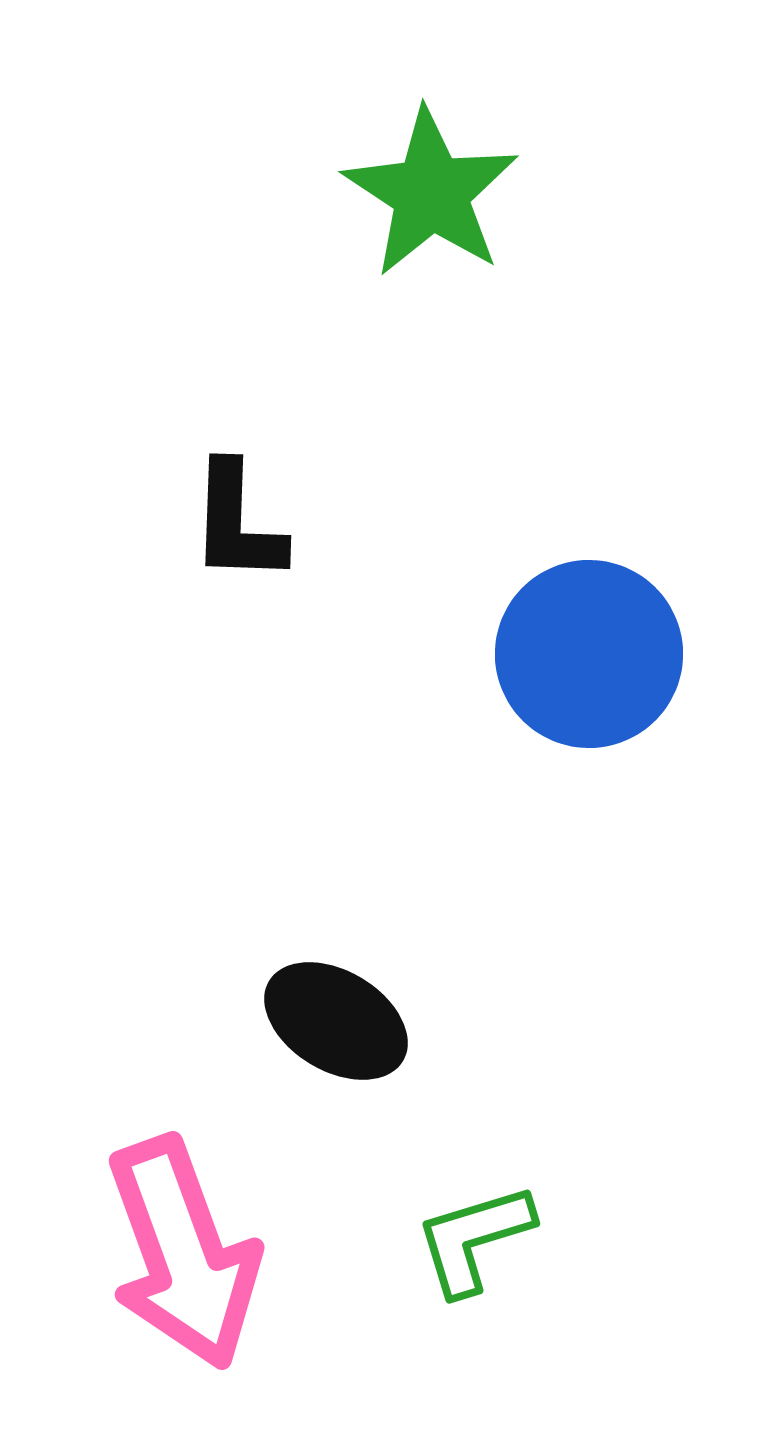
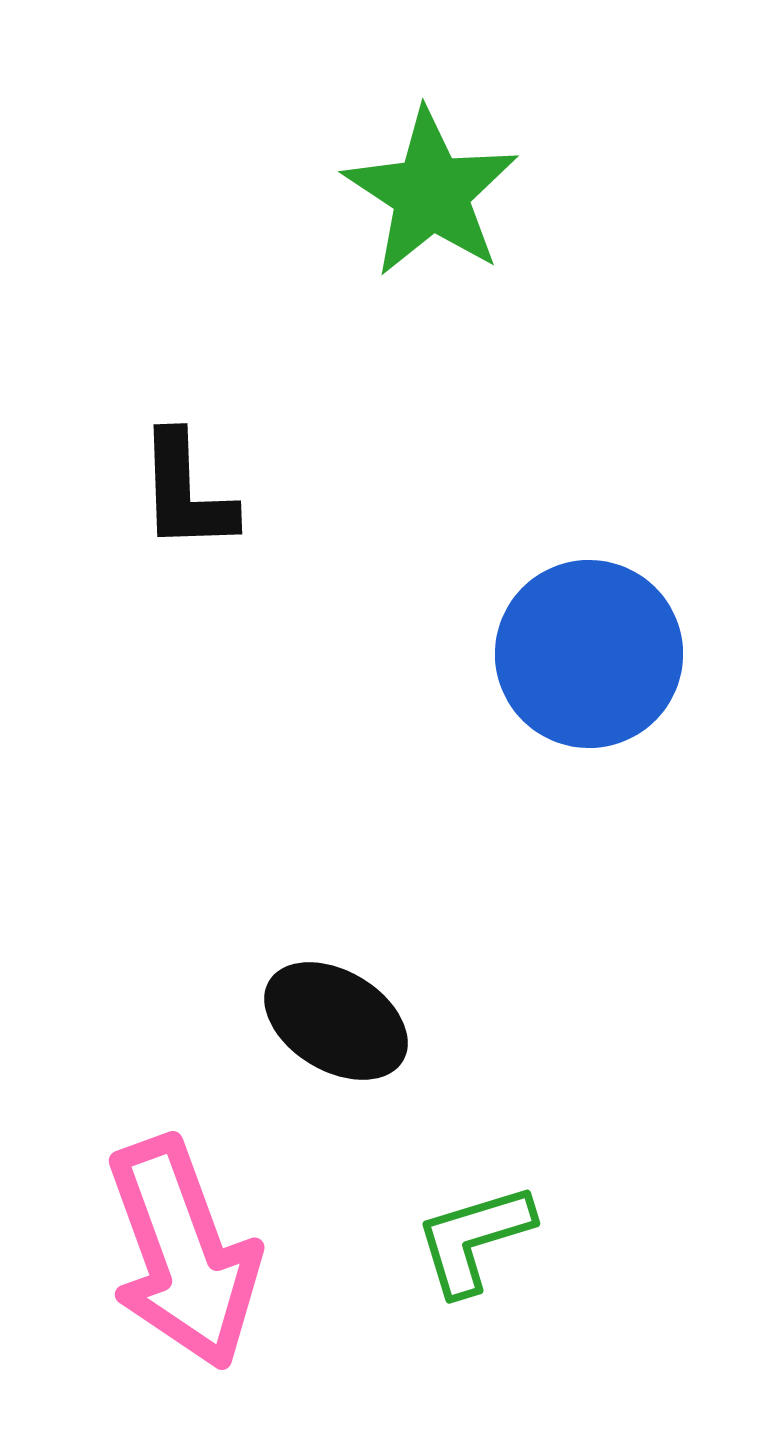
black L-shape: moved 51 px left, 31 px up; rotated 4 degrees counterclockwise
